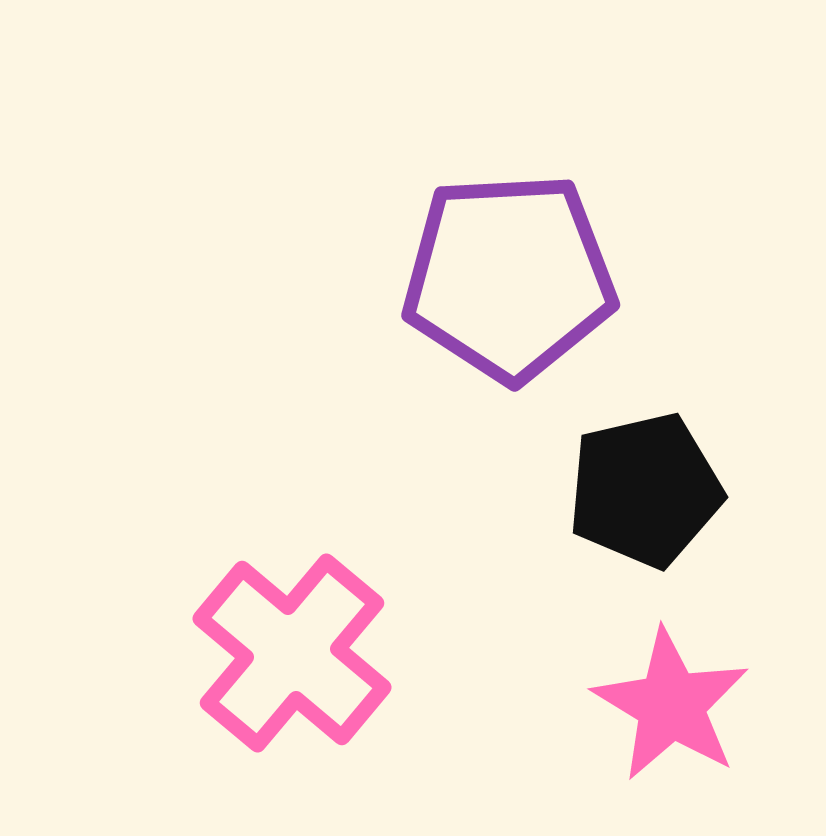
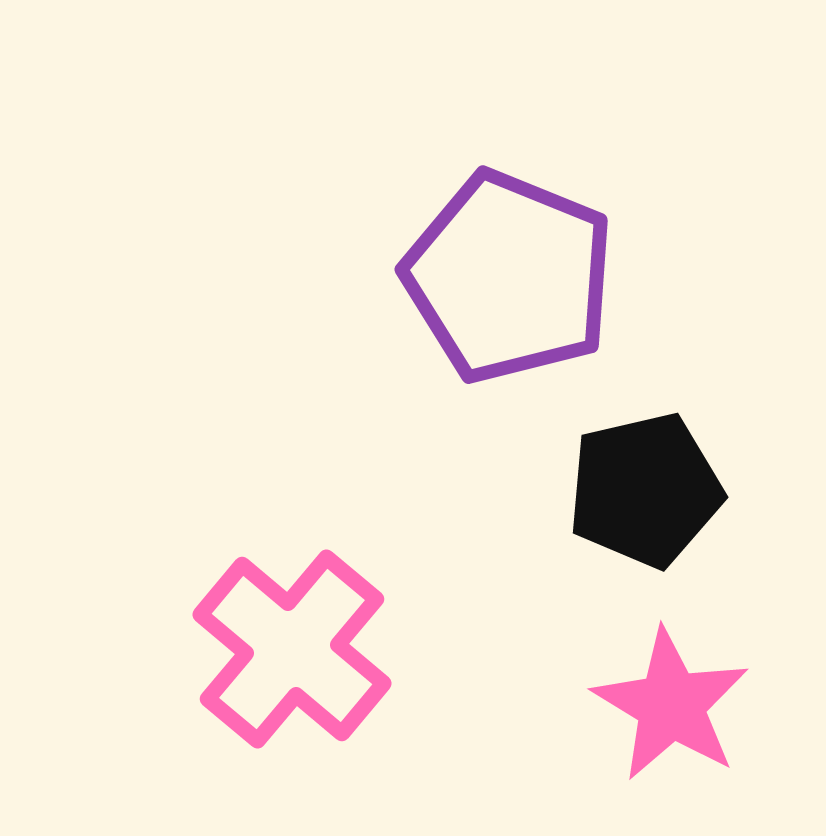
purple pentagon: rotated 25 degrees clockwise
pink cross: moved 4 px up
